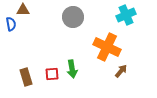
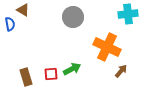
brown triangle: rotated 32 degrees clockwise
cyan cross: moved 2 px right, 1 px up; rotated 18 degrees clockwise
blue semicircle: moved 1 px left
green arrow: rotated 108 degrees counterclockwise
red square: moved 1 px left
